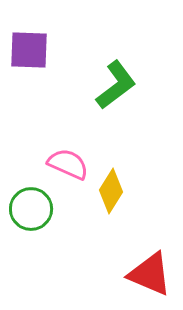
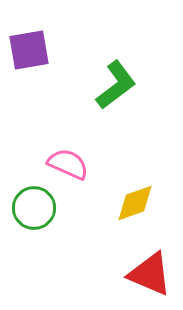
purple square: rotated 12 degrees counterclockwise
yellow diamond: moved 24 px right, 12 px down; rotated 39 degrees clockwise
green circle: moved 3 px right, 1 px up
